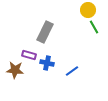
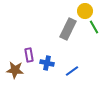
yellow circle: moved 3 px left, 1 px down
gray rectangle: moved 23 px right, 3 px up
purple rectangle: rotated 64 degrees clockwise
